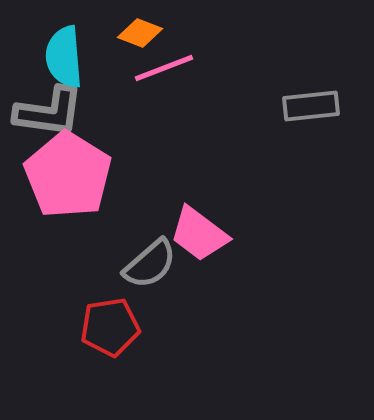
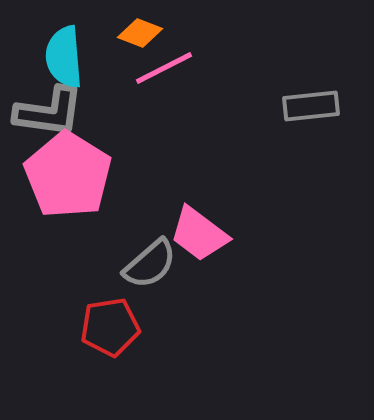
pink line: rotated 6 degrees counterclockwise
